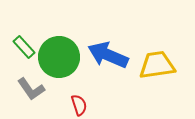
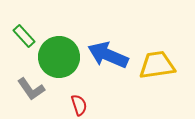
green rectangle: moved 11 px up
